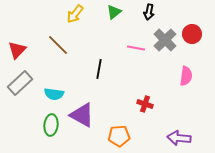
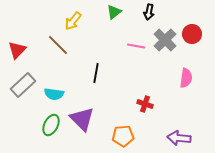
yellow arrow: moved 2 px left, 7 px down
pink line: moved 2 px up
black line: moved 3 px left, 4 px down
pink semicircle: moved 2 px down
gray rectangle: moved 3 px right, 2 px down
purple triangle: moved 4 px down; rotated 16 degrees clockwise
green ellipse: rotated 20 degrees clockwise
orange pentagon: moved 4 px right
